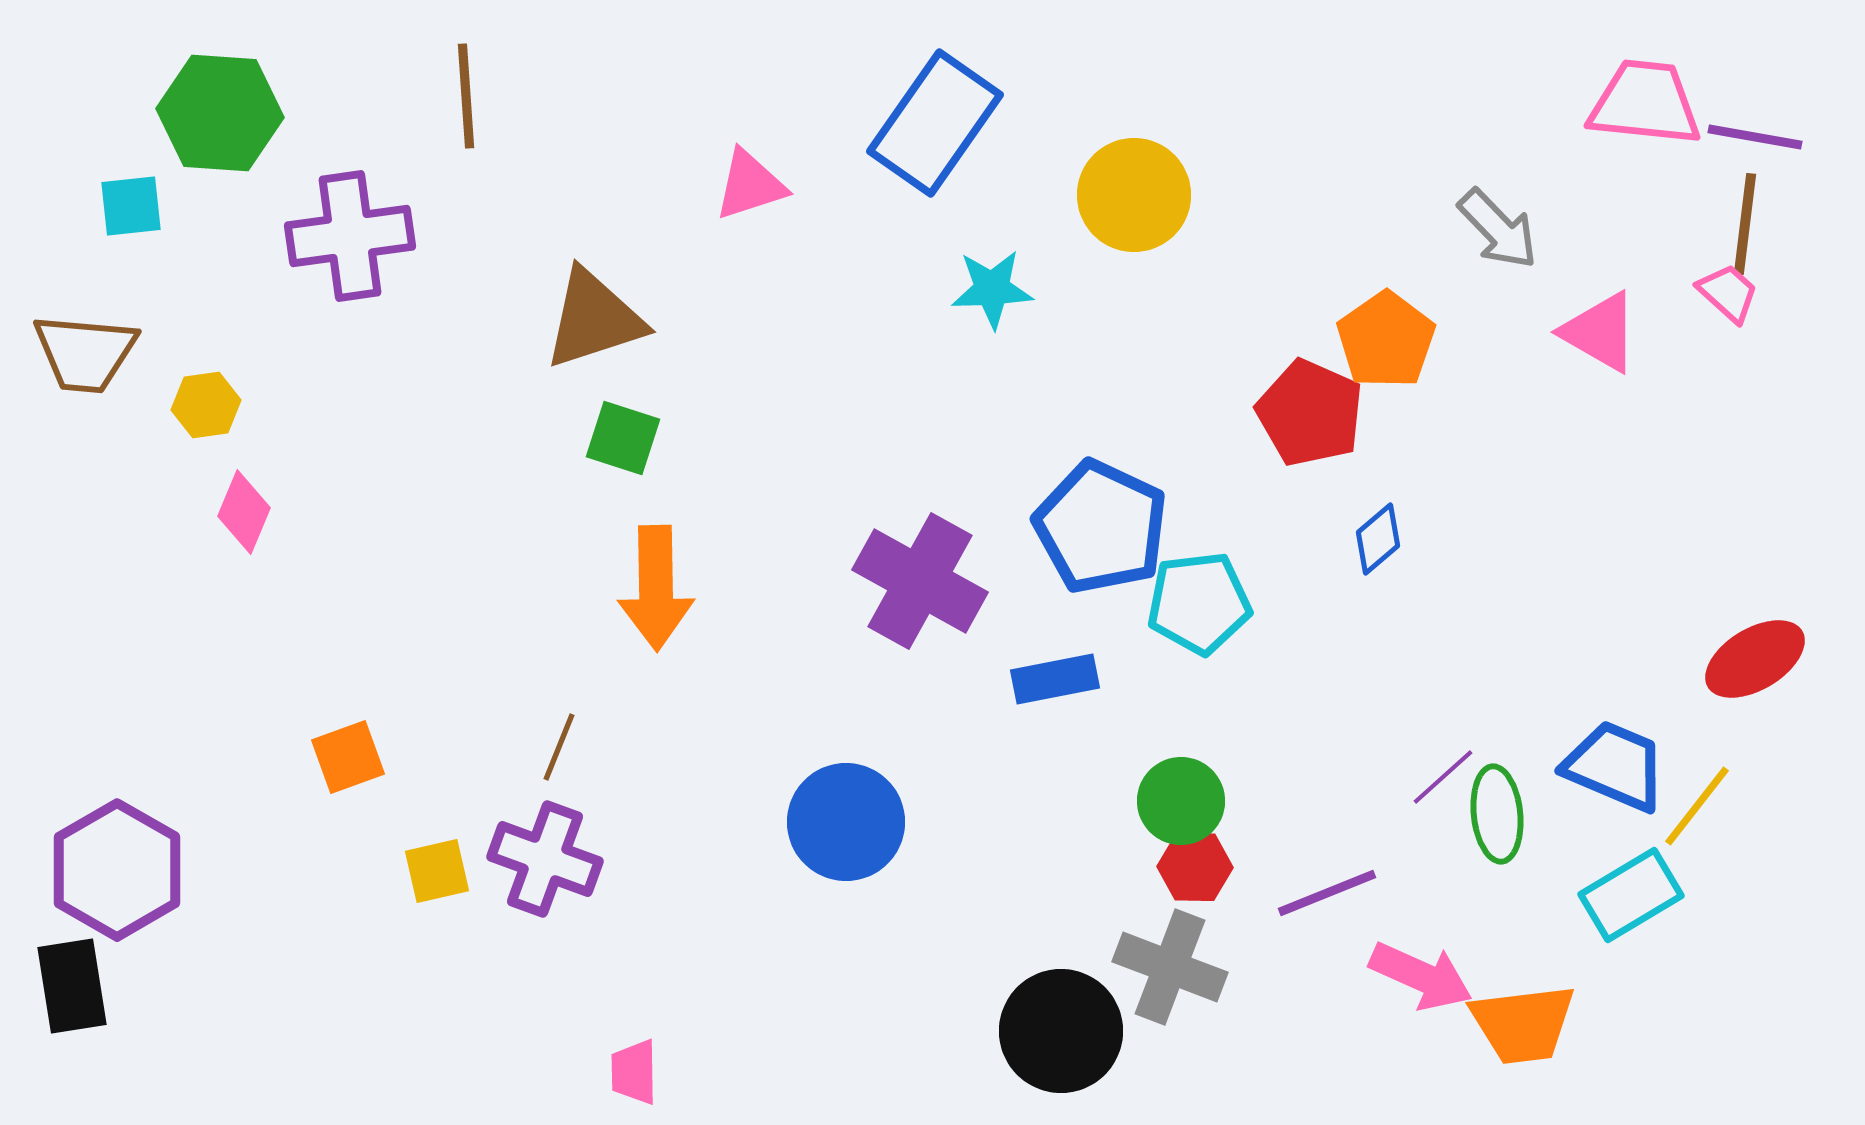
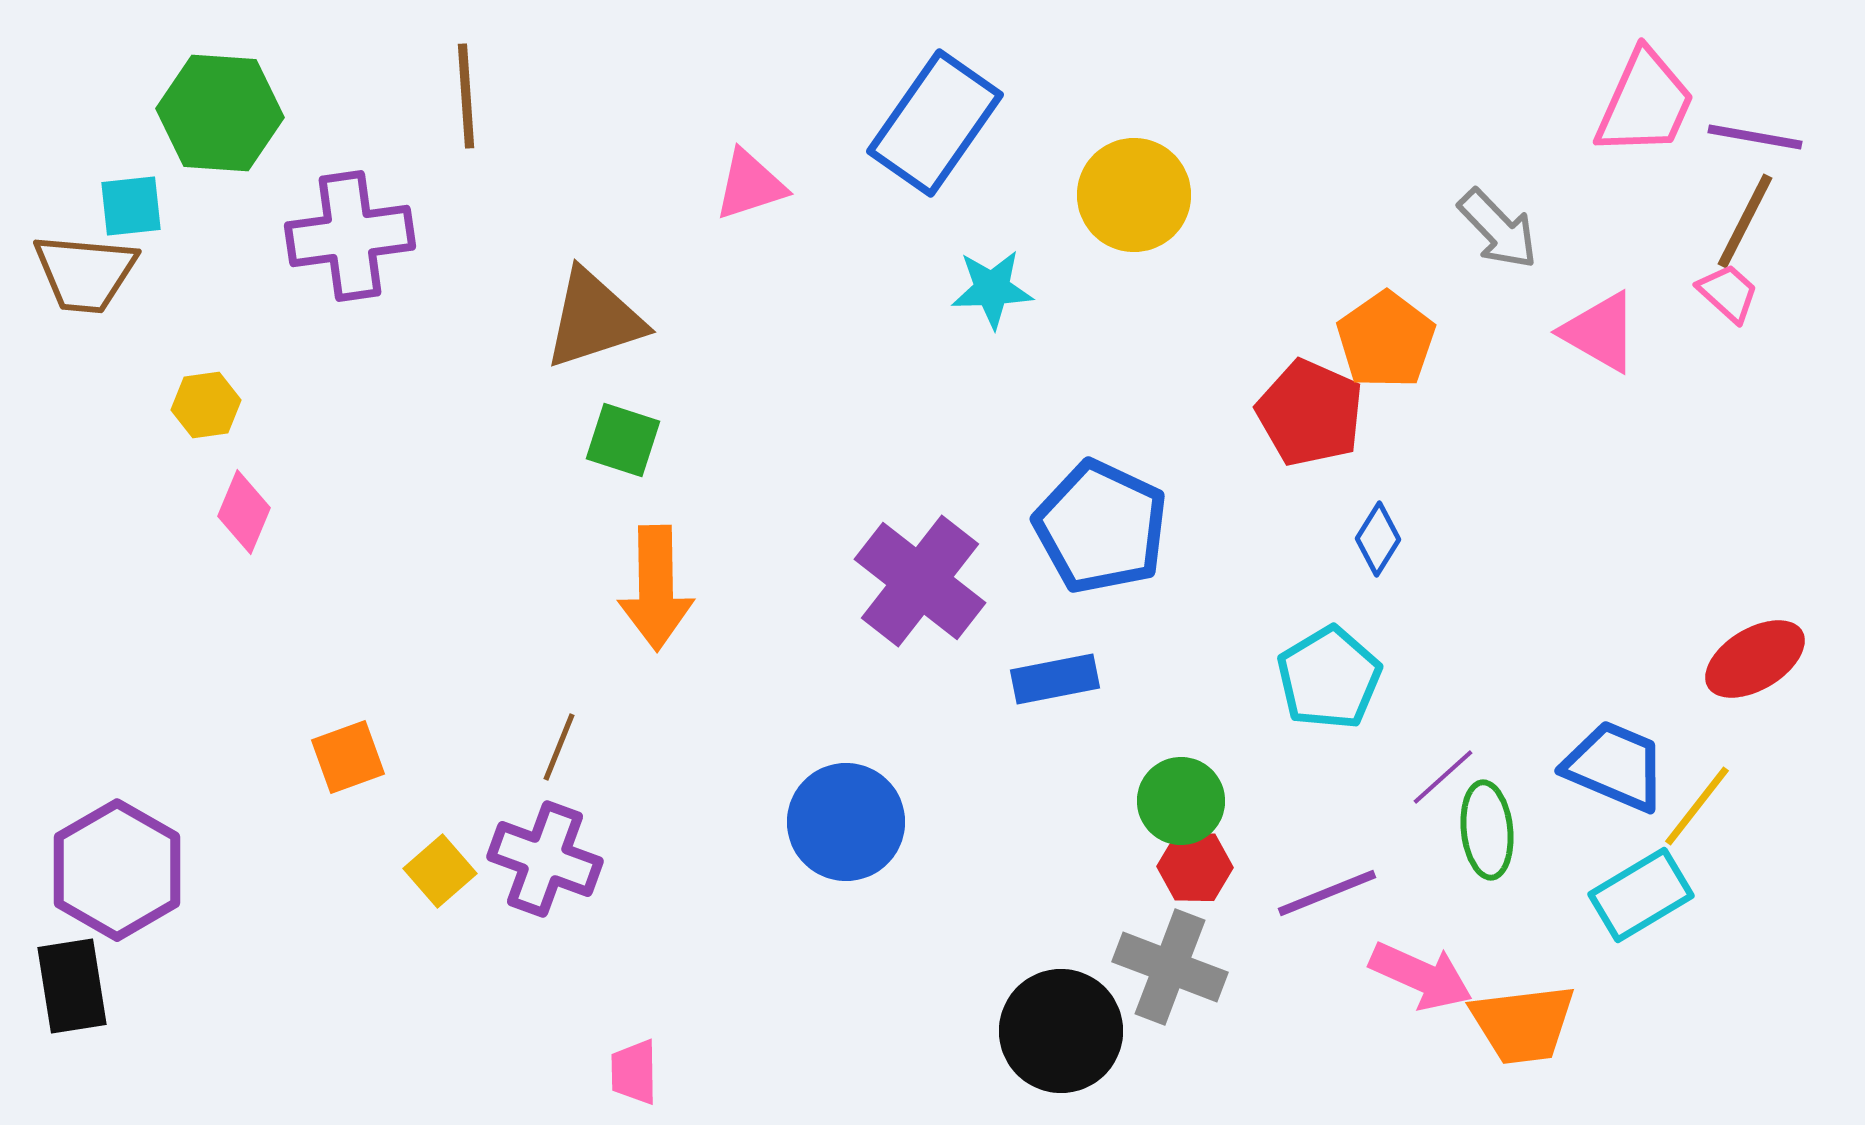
pink trapezoid at (1645, 103): rotated 108 degrees clockwise
brown line at (1745, 224): moved 3 px up; rotated 20 degrees clockwise
brown trapezoid at (85, 353): moved 80 px up
green square at (623, 438): moved 2 px down
blue diamond at (1378, 539): rotated 18 degrees counterclockwise
purple cross at (920, 581): rotated 9 degrees clockwise
cyan pentagon at (1199, 603): moved 130 px right, 75 px down; rotated 24 degrees counterclockwise
green ellipse at (1497, 814): moved 10 px left, 16 px down
yellow square at (437, 871): moved 3 px right; rotated 28 degrees counterclockwise
cyan rectangle at (1631, 895): moved 10 px right
